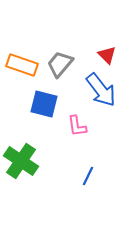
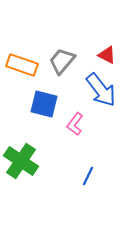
red triangle: rotated 18 degrees counterclockwise
gray trapezoid: moved 2 px right, 3 px up
pink L-shape: moved 2 px left, 2 px up; rotated 45 degrees clockwise
